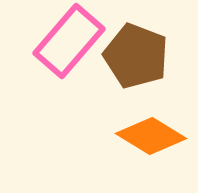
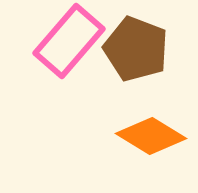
brown pentagon: moved 7 px up
